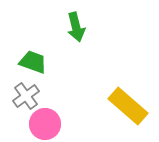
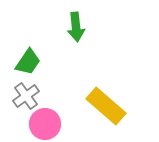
green arrow: rotated 8 degrees clockwise
green trapezoid: moved 5 px left; rotated 104 degrees clockwise
yellow rectangle: moved 22 px left
